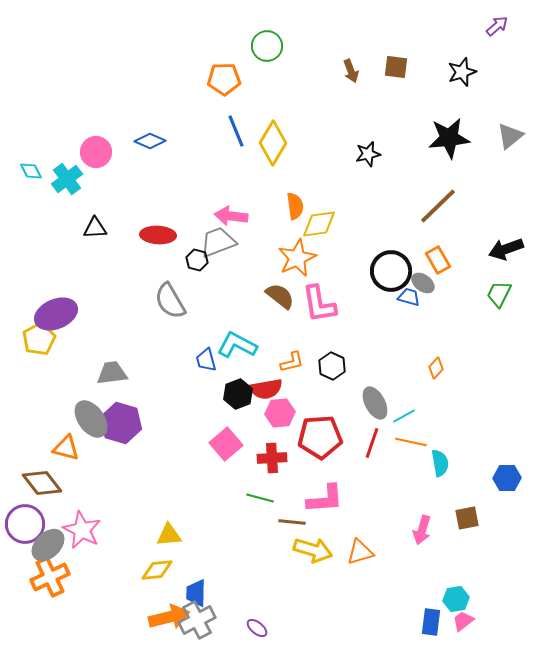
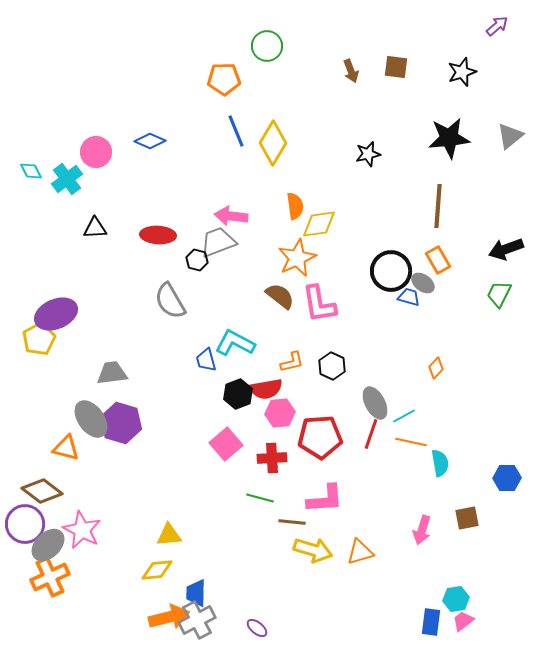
brown line at (438, 206): rotated 42 degrees counterclockwise
cyan L-shape at (237, 345): moved 2 px left, 2 px up
red line at (372, 443): moved 1 px left, 9 px up
brown diamond at (42, 483): moved 8 px down; rotated 15 degrees counterclockwise
